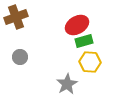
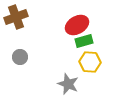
gray star: moved 1 px right; rotated 20 degrees counterclockwise
